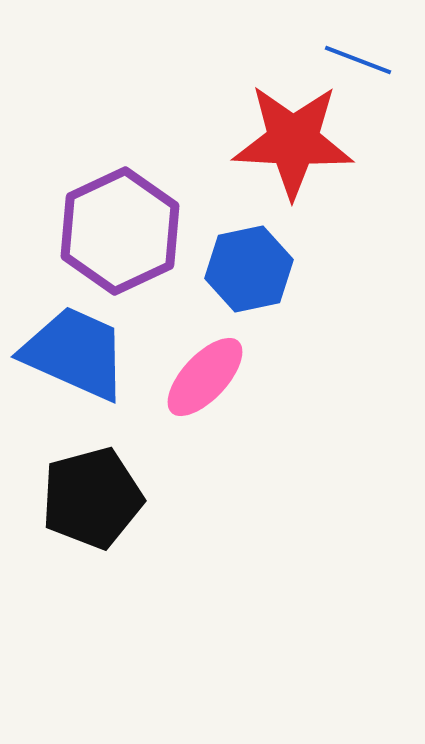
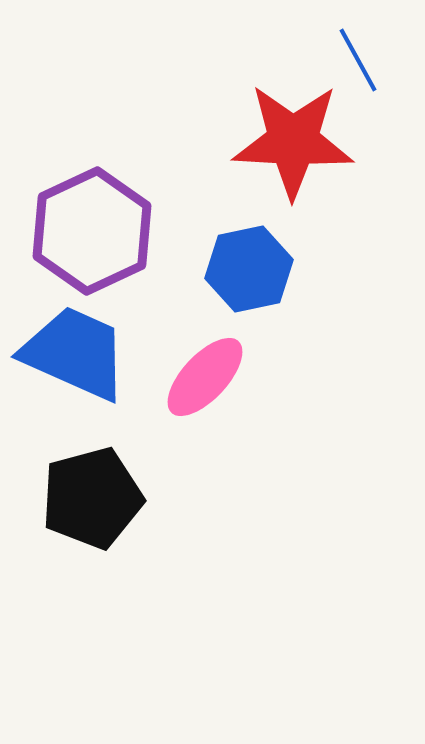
blue line: rotated 40 degrees clockwise
purple hexagon: moved 28 px left
